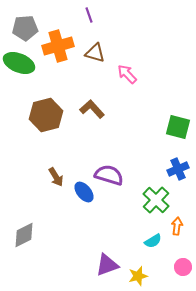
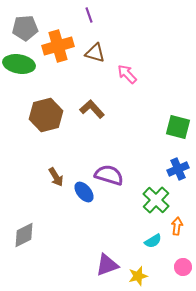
green ellipse: moved 1 px down; rotated 12 degrees counterclockwise
